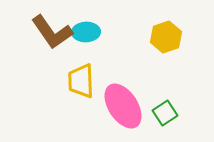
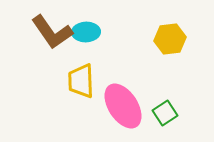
yellow hexagon: moved 4 px right, 2 px down; rotated 12 degrees clockwise
